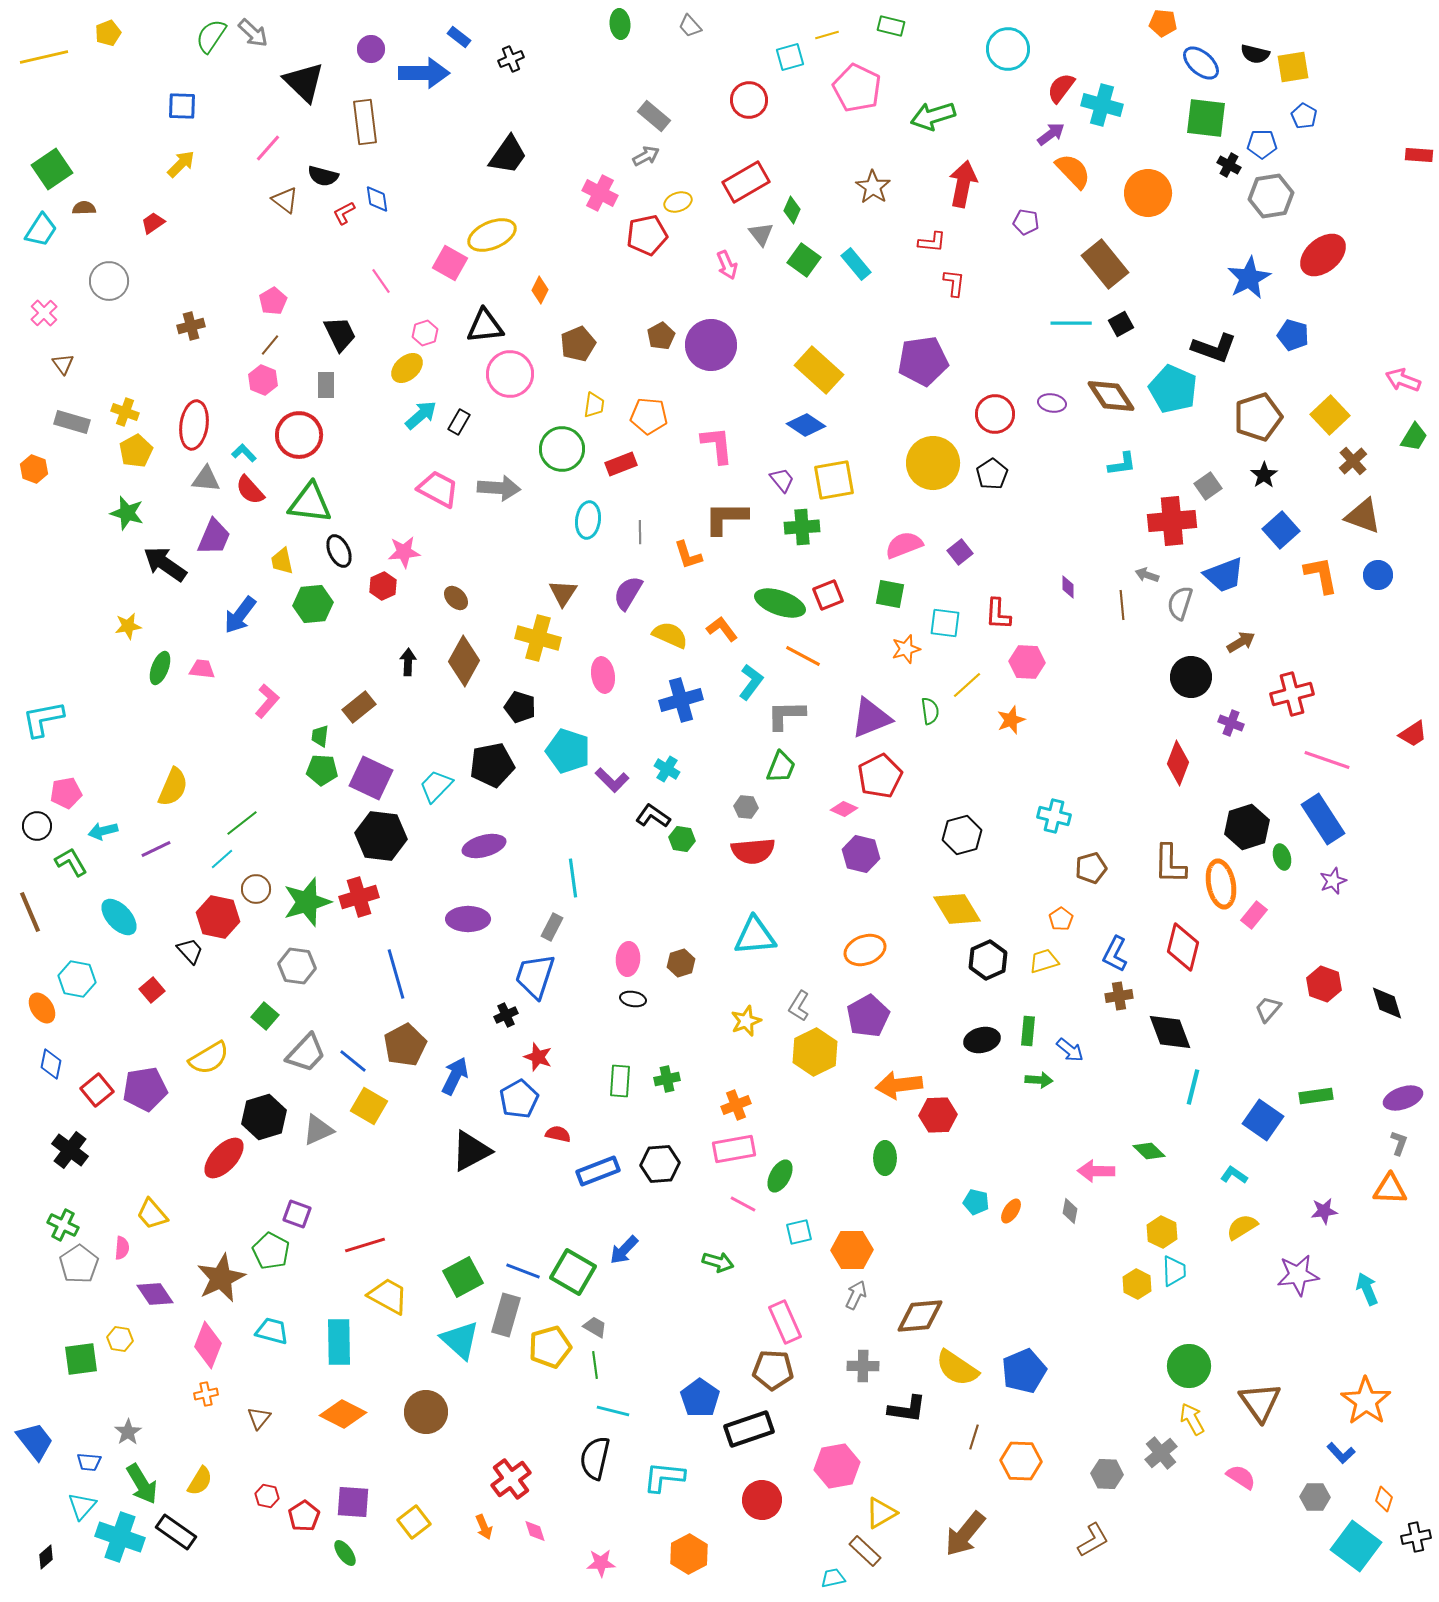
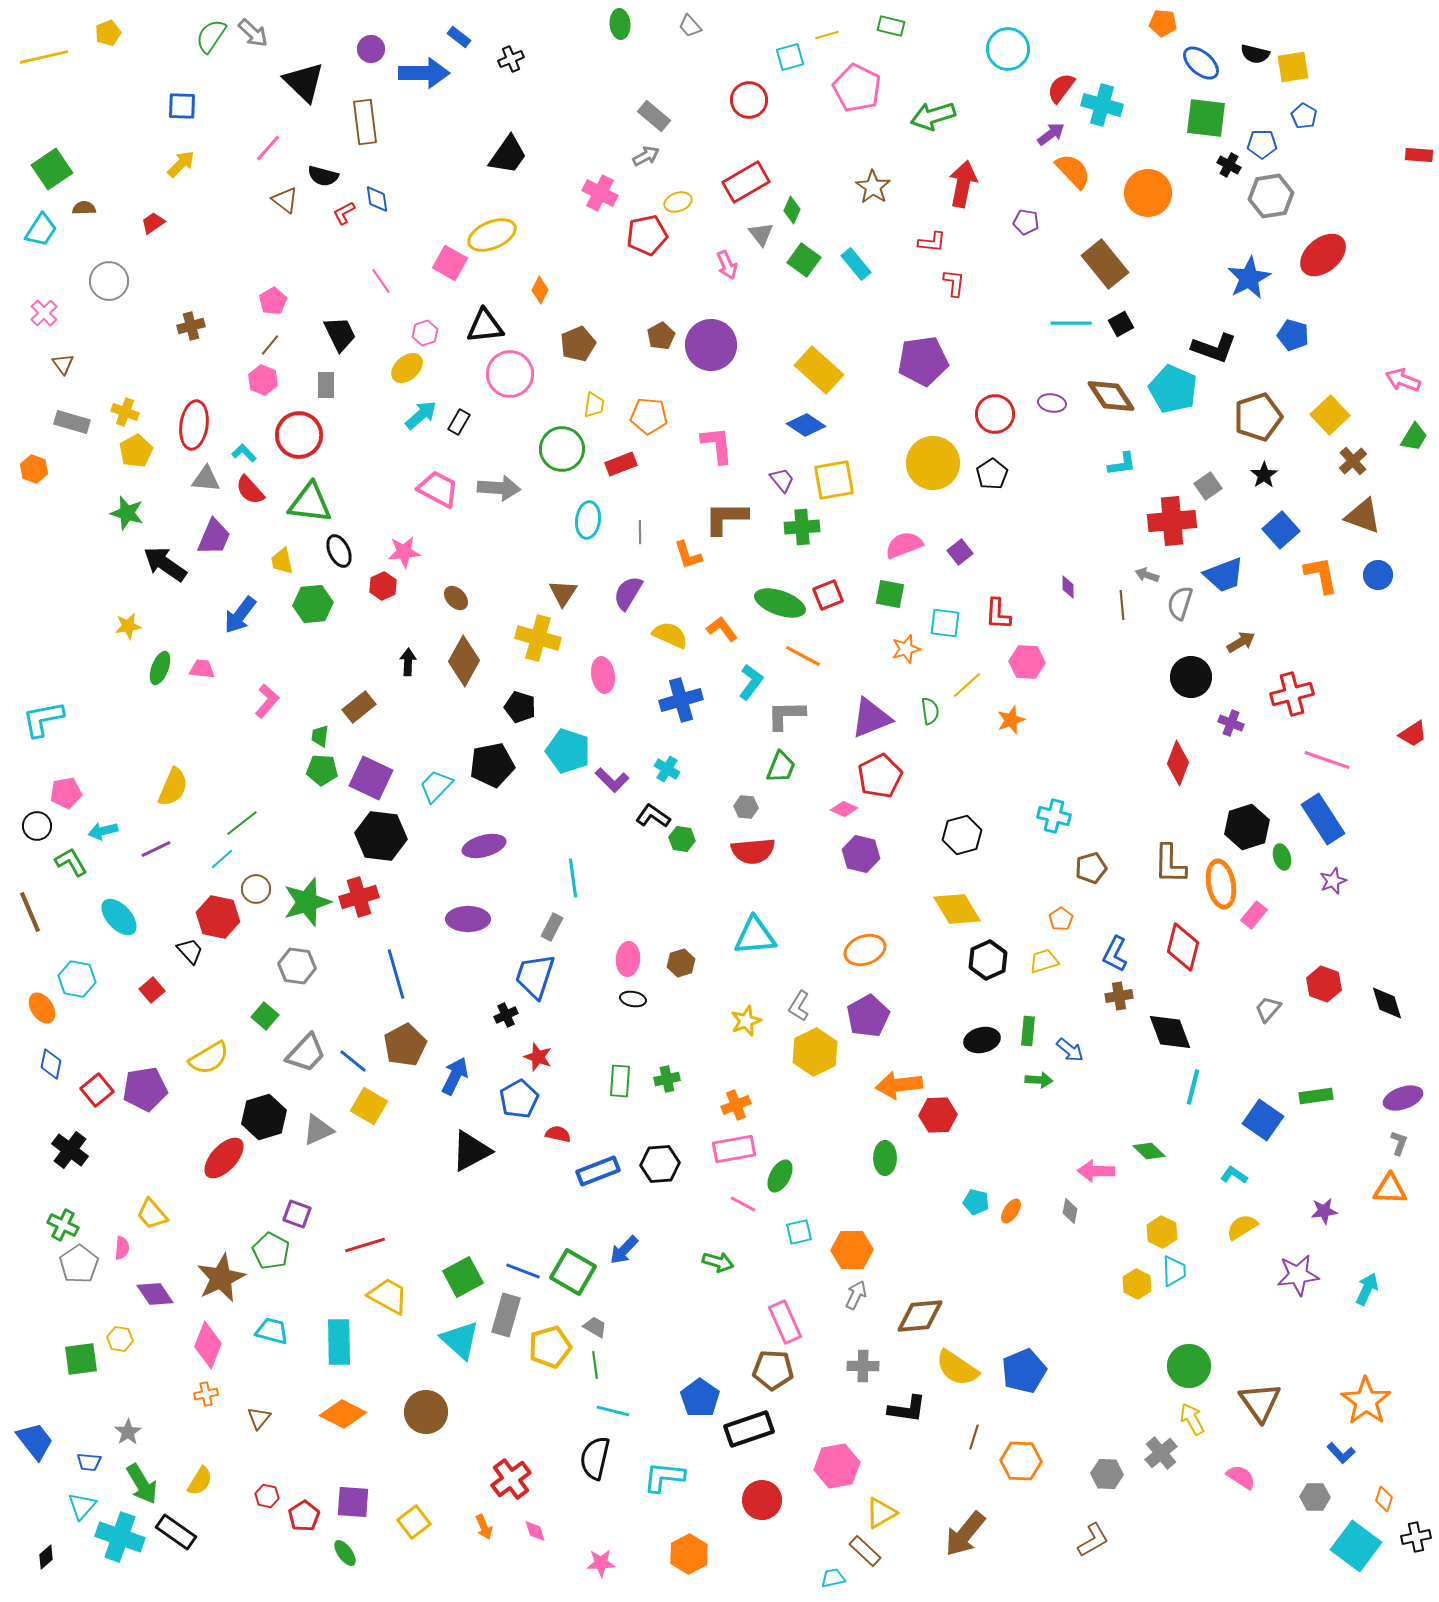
cyan arrow at (1367, 1289): rotated 48 degrees clockwise
